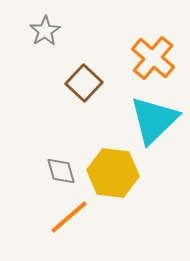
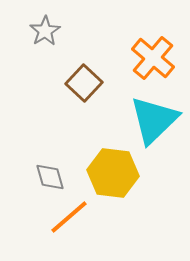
gray diamond: moved 11 px left, 6 px down
